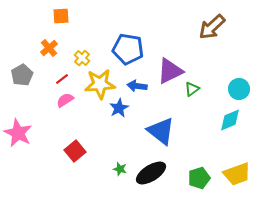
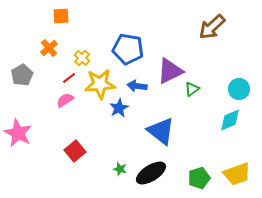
red line: moved 7 px right, 1 px up
